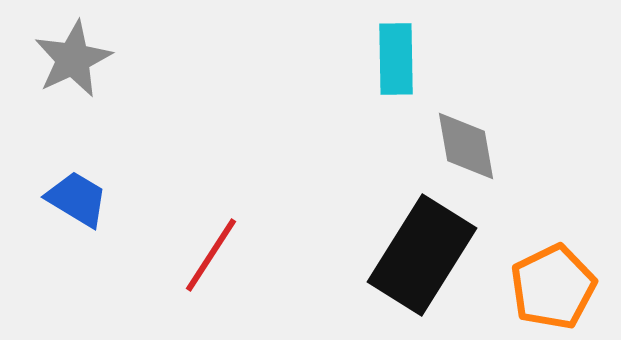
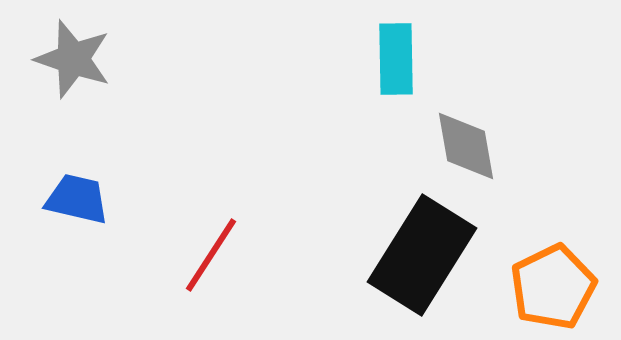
gray star: rotated 28 degrees counterclockwise
blue trapezoid: rotated 18 degrees counterclockwise
